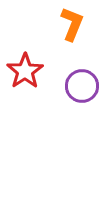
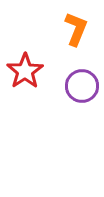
orange L-shape: moved 4 px right, 5 px down
